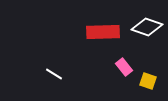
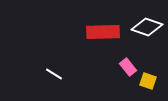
pink rectangle: moved 4 px right
